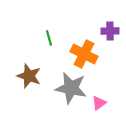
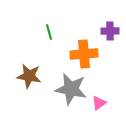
green line: moved 6 px up
orange cross: rotated 32 degrees counterclockwise
brown star: rotated 10 degrees counterclockwise
gray star: moved 1 px down
